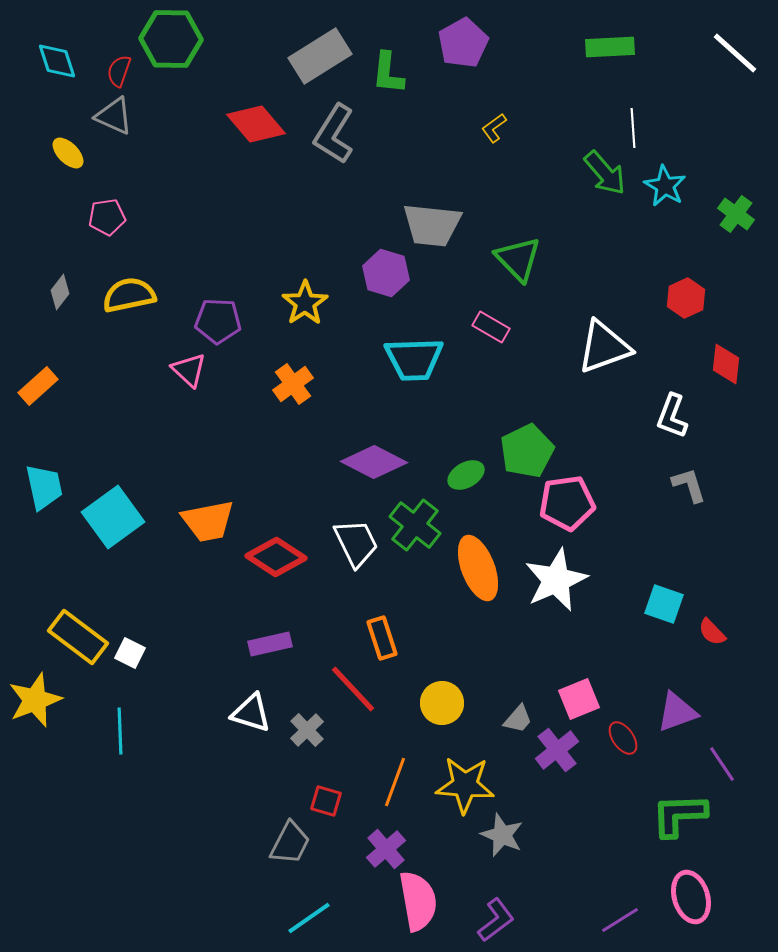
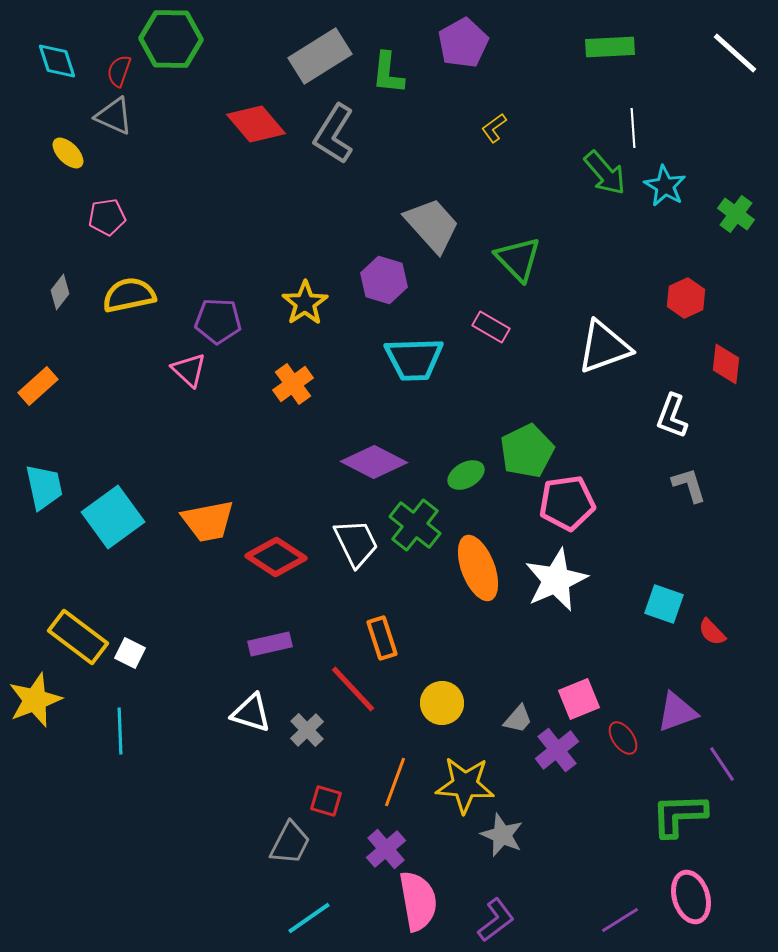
gray trapezoid at (432, 225): rotated 138 degrees counterclockwise
purple hexagon at (386, 273): moved 2 px left, 7 px down
